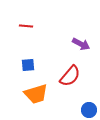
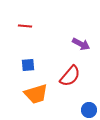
red line: moved 1 px left
